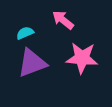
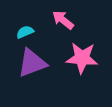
cyan semicircle: moved 1 px up
